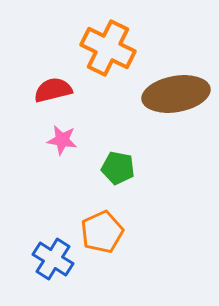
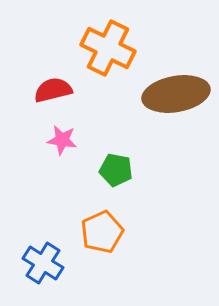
green pentagon: moved 2 px left, 2 px down
blue cross: moved 10 px left, 4 px down
